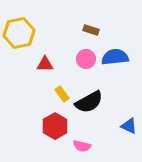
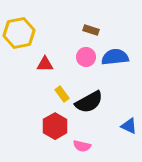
pink circle: moved 2 px up
